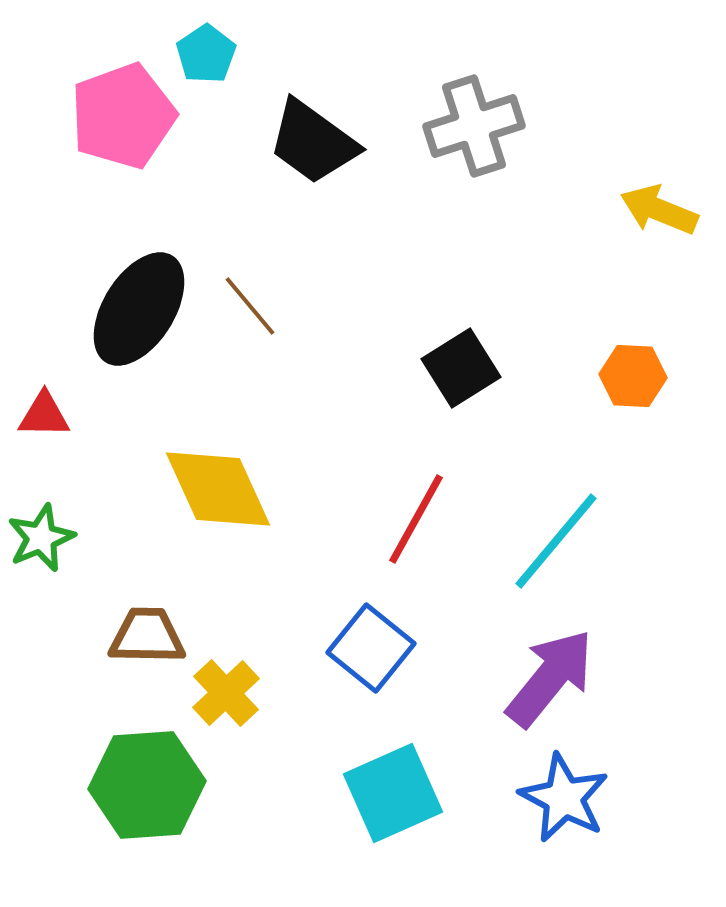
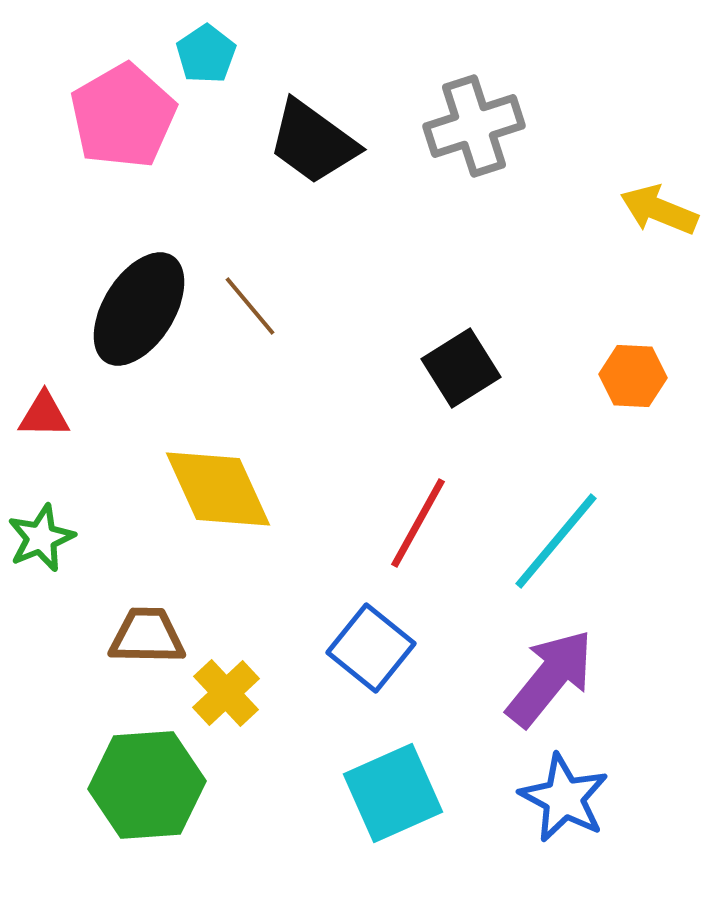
pink pentagon: rotated 10 degrees counterclockwise
red line: moved 2 px right, 4 px down
